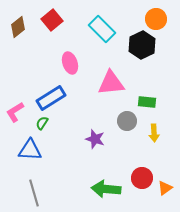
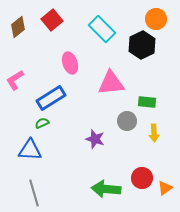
pink L-shape: moved 32 px up
green semicircle: rotated 32 degrees clockwise
